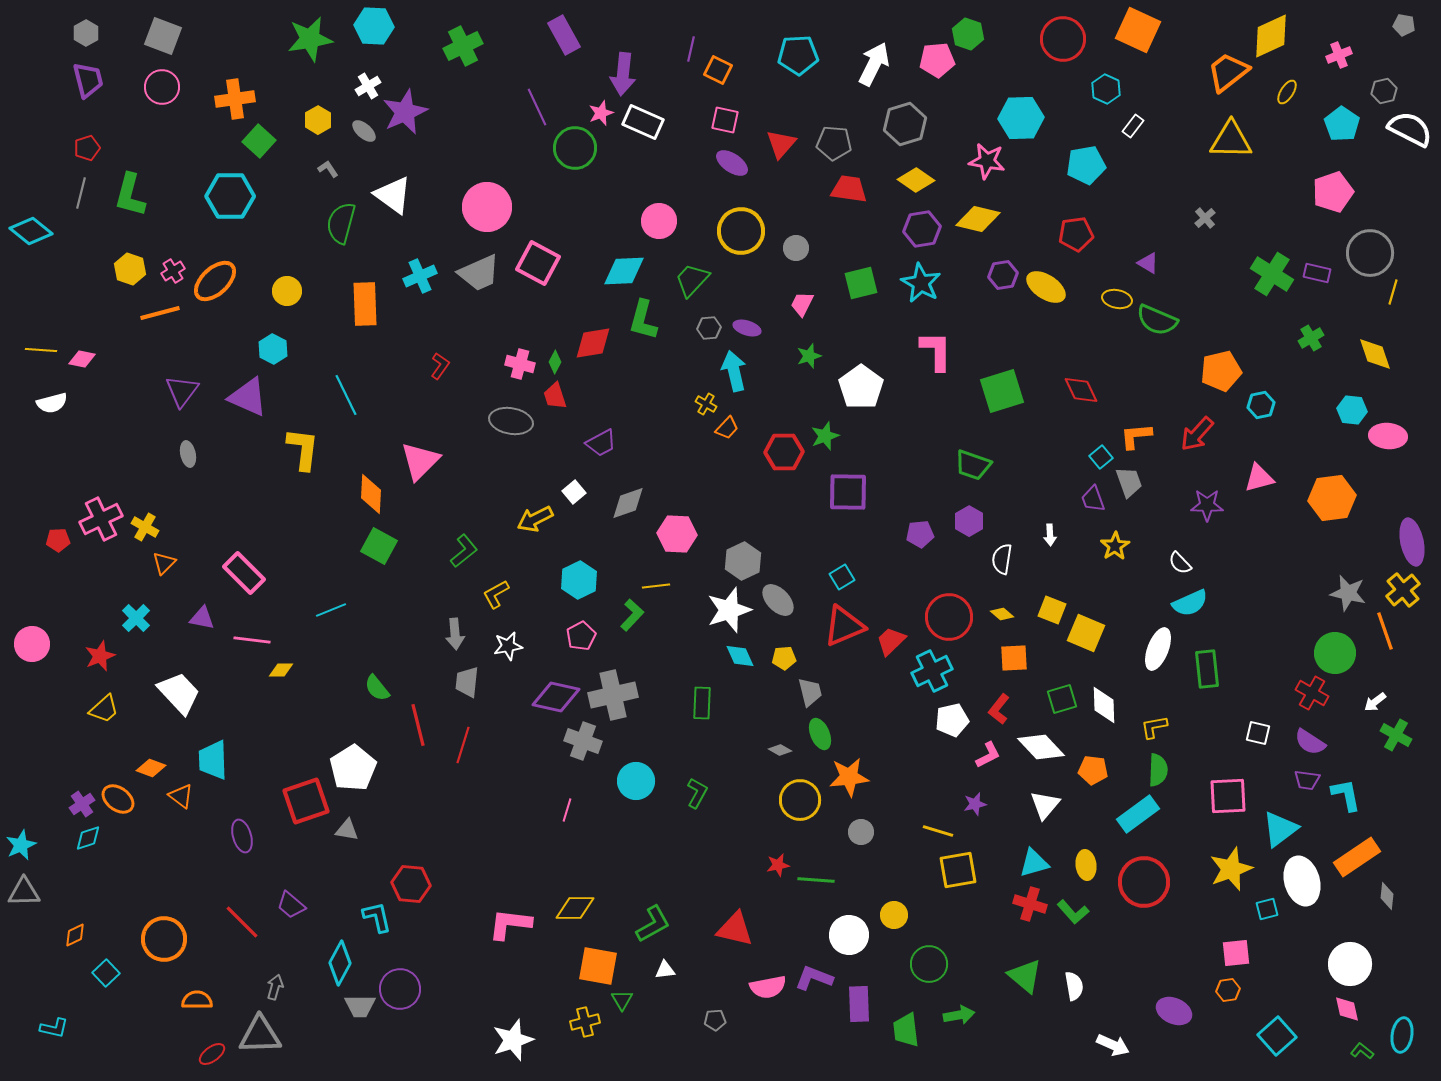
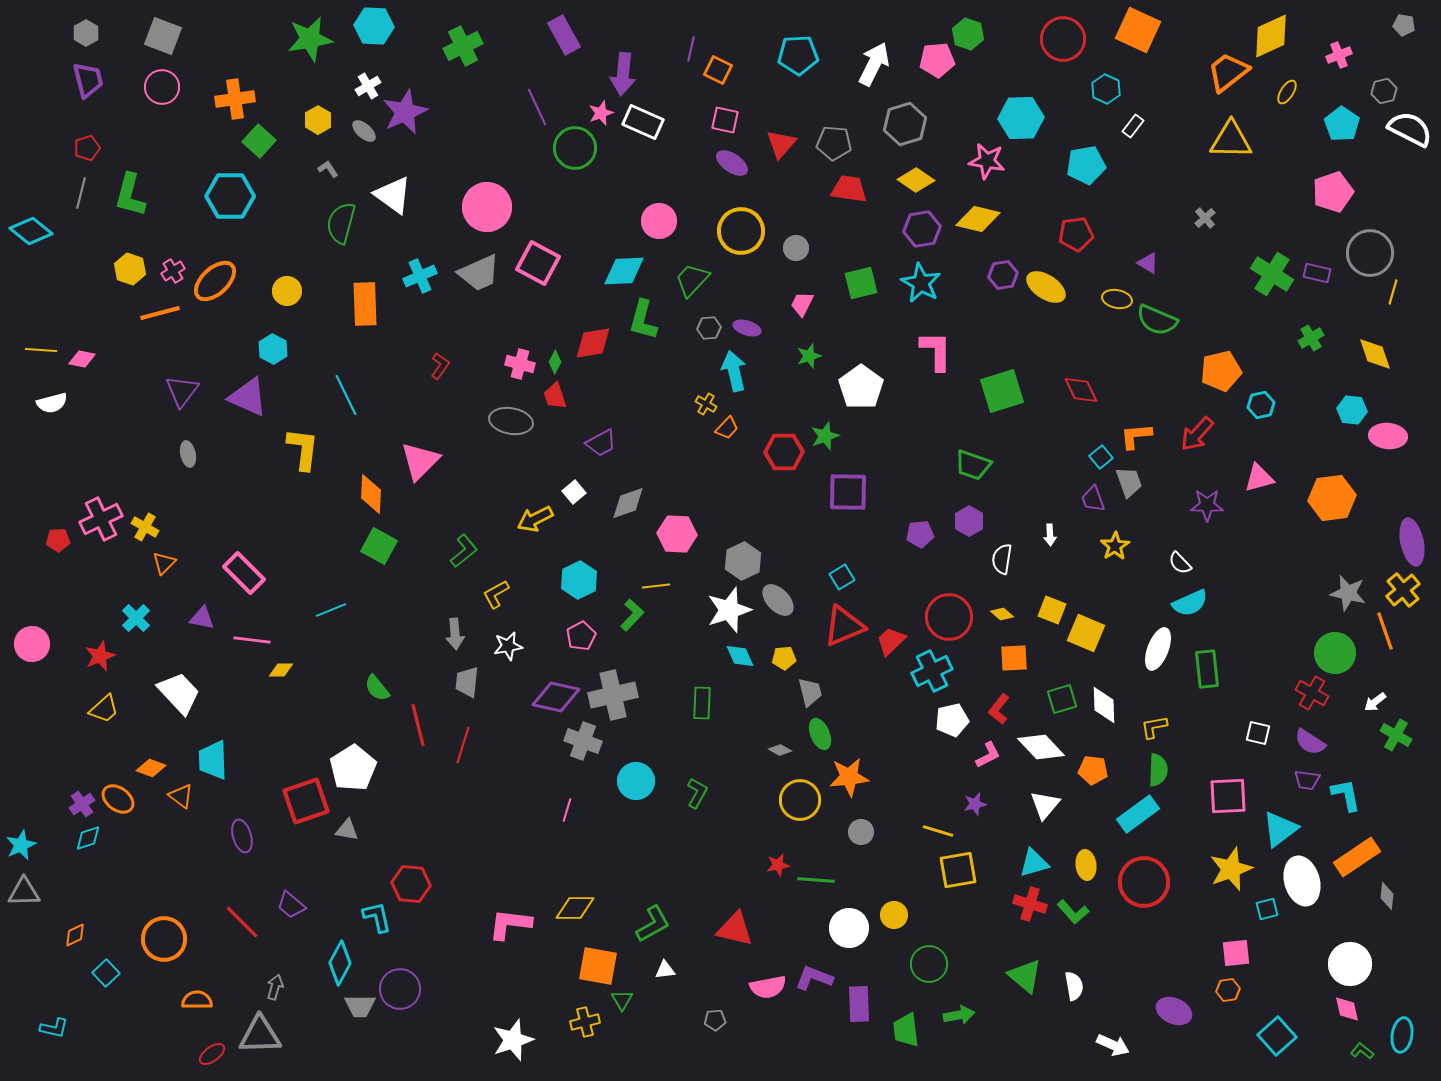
white circle at (849, 935): moved 7 px up
